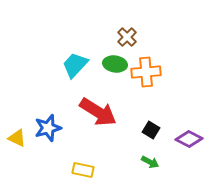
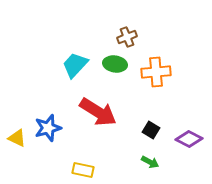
brown cross: rotated 24 degrees clockwise
orange cross: moved 10 px right
